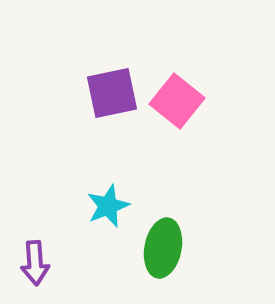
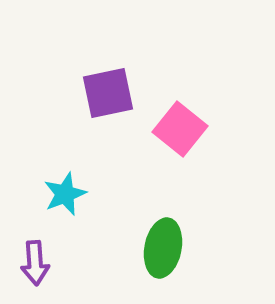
purple square: moved 4 px left
pink square: moved 3 px right, 28 px down
cyan star: moved 43 px left, 12 px up
